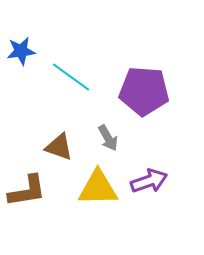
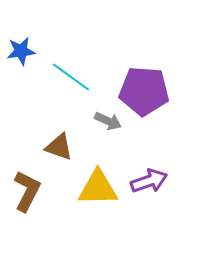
gray arrow: moved 17 px up; rotated 36 degrees counterclockwise
brown L-shape: rotated 54 degrees counterclockwise
